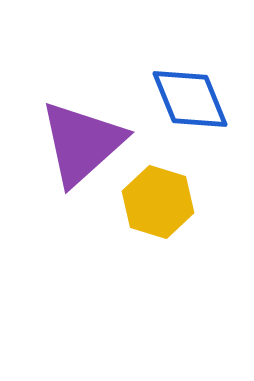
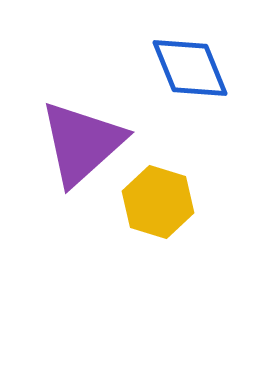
blue diamond: moved 31 px up
